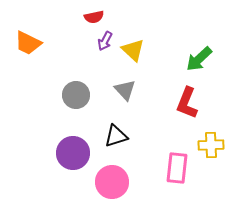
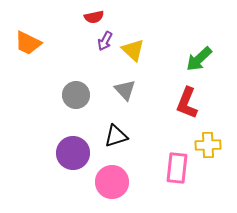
yellow cross: moved 3 px left
